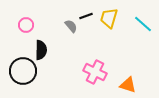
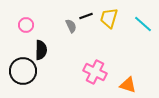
gray semicircle: rotated 16 degrees clockwise
